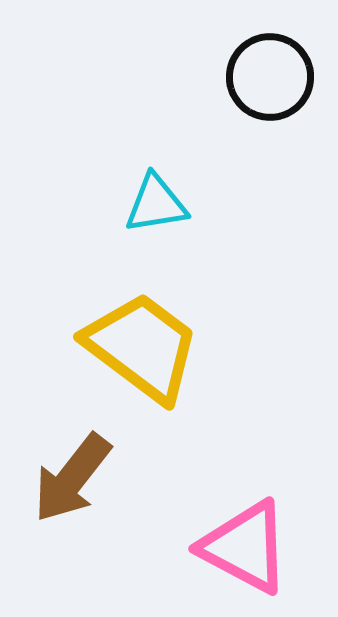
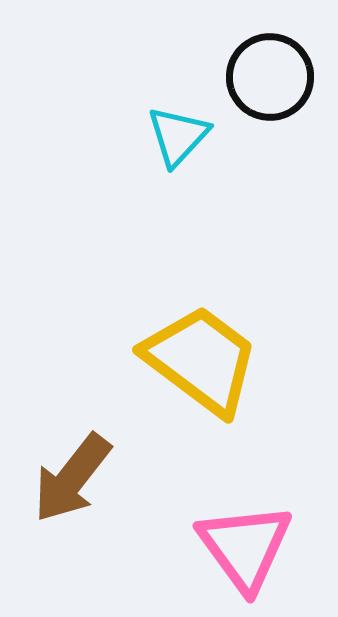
cyan triangle: moved 22 px right, 68 px up; rotated 38 degrees counterclockwise
yellow trapezoid: moved 59 px right, 13 px down
pink triangle: rotated 26 degrees clockwise
